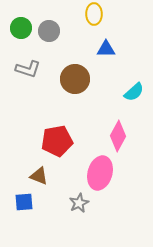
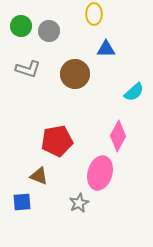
green circle: moved 2 px up
brown circle: moved 5 px up
blue square: moved 2 px left
